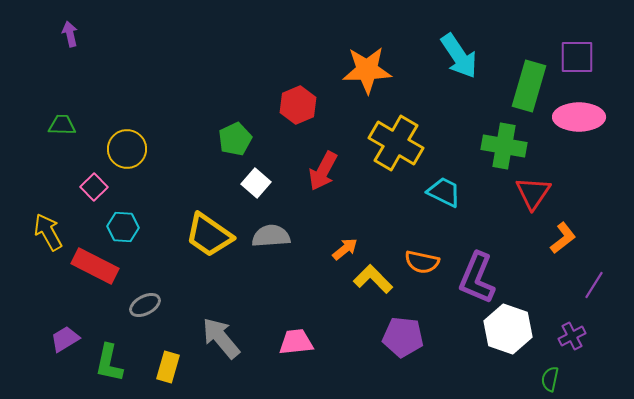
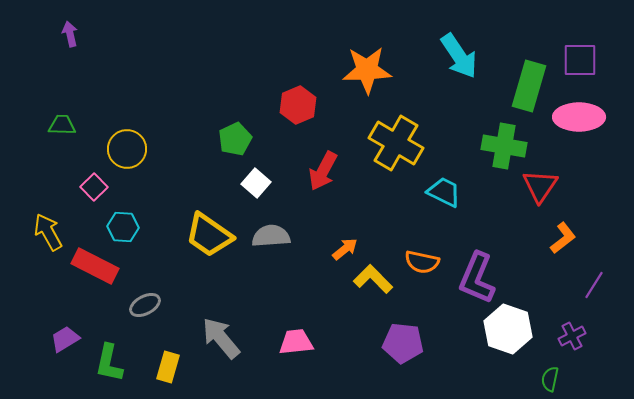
purple square: moved 3 px right, 3 px down
red triangle: moved 7 px right, 7 px up
purple pentagon: moved 6 px down
